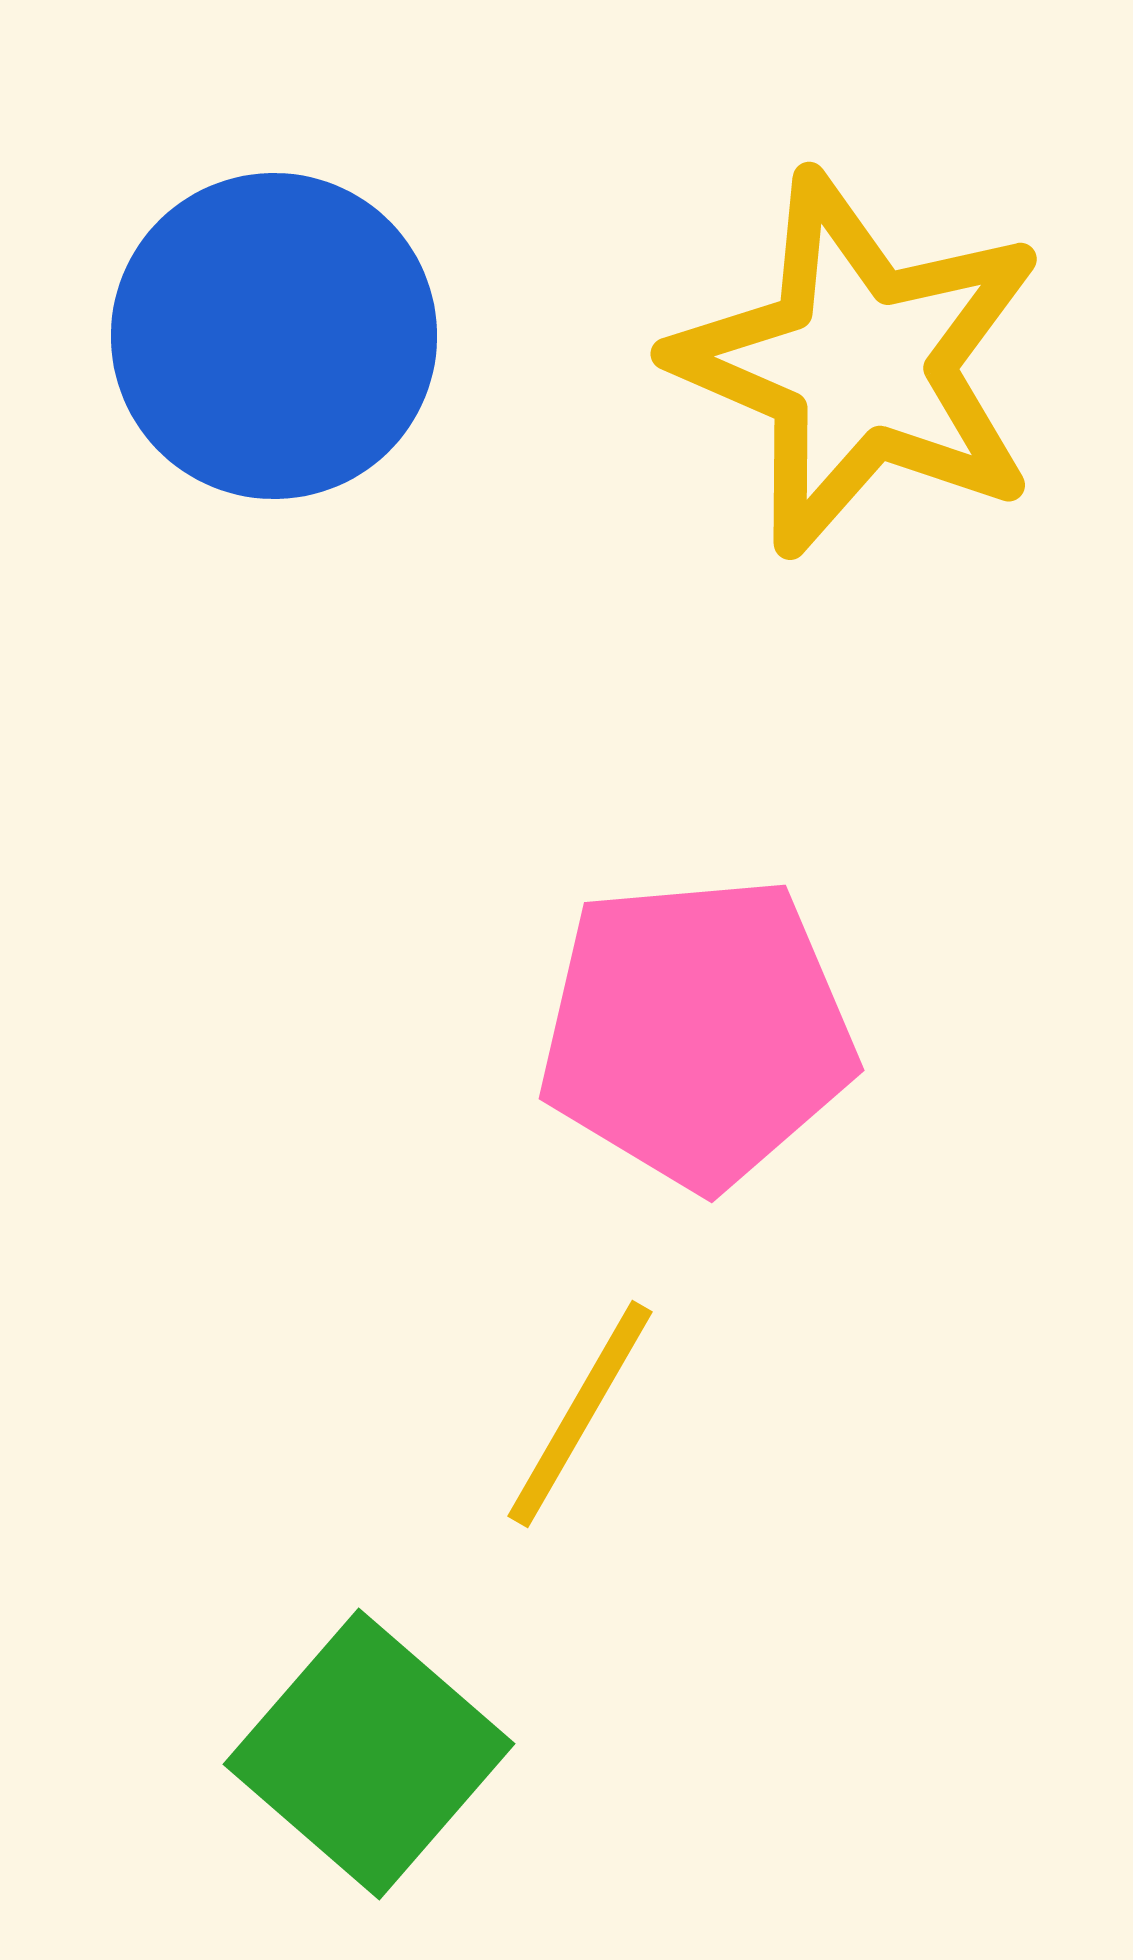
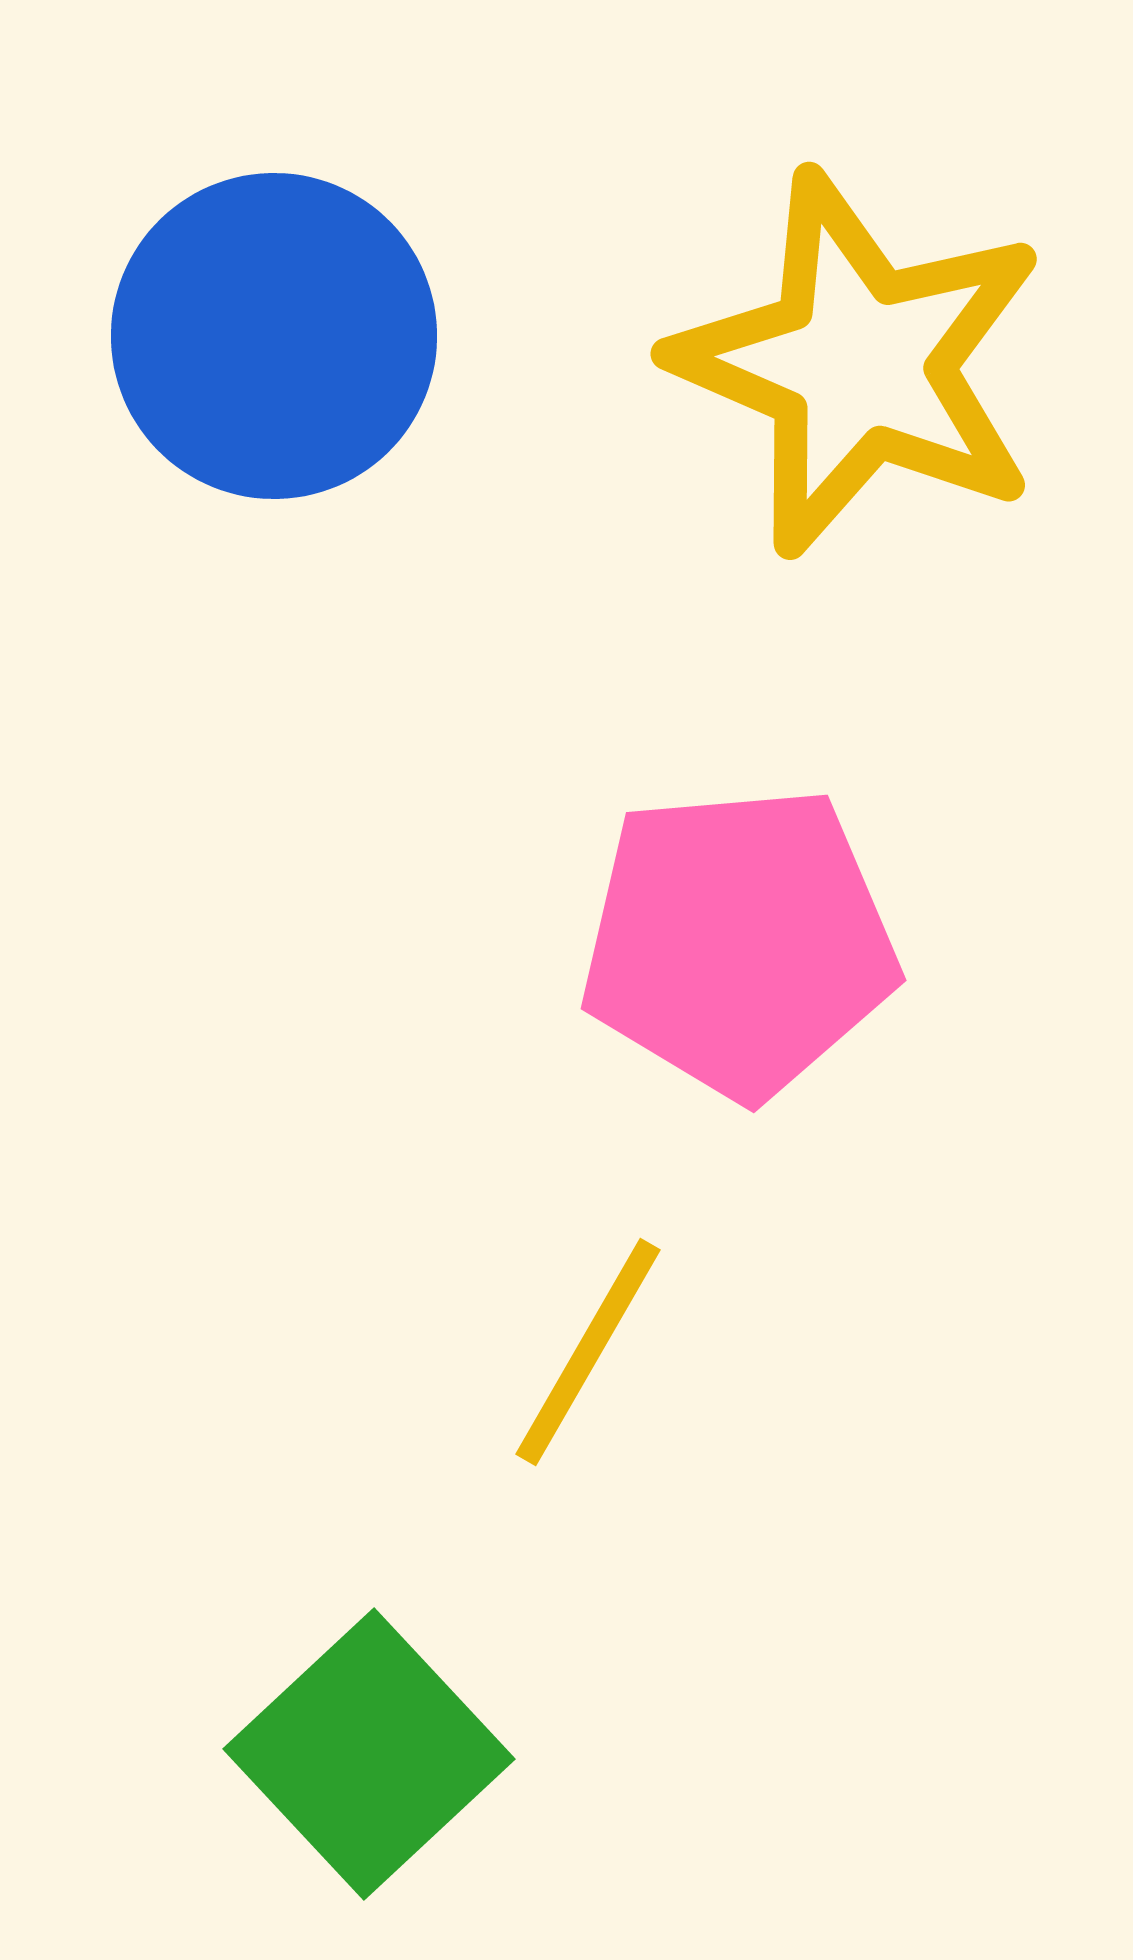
pink pentagon: moved 42 px right, 90 px up
yellow line: moved 8 px right, 62 px up
green square: rotated 6 degrees clockwise
